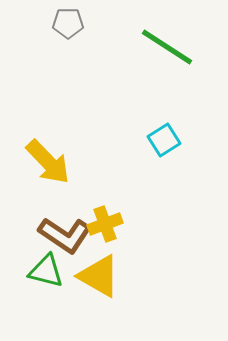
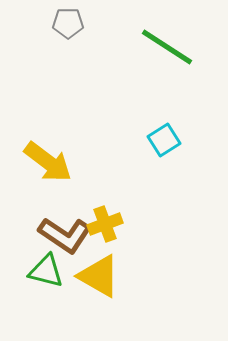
yellow arrow: rotated 9 degrees counterclockwise
